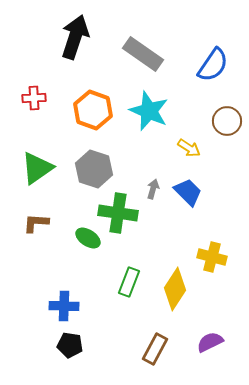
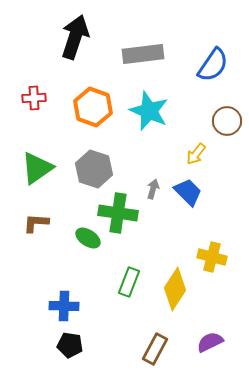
gray rectangle: rotated 42 degrees counterclockwise
orange hexagon: moved 3 px up
yellow arrow: moved 7 px right, 6 px down; rotated 95 degrees clockwise
